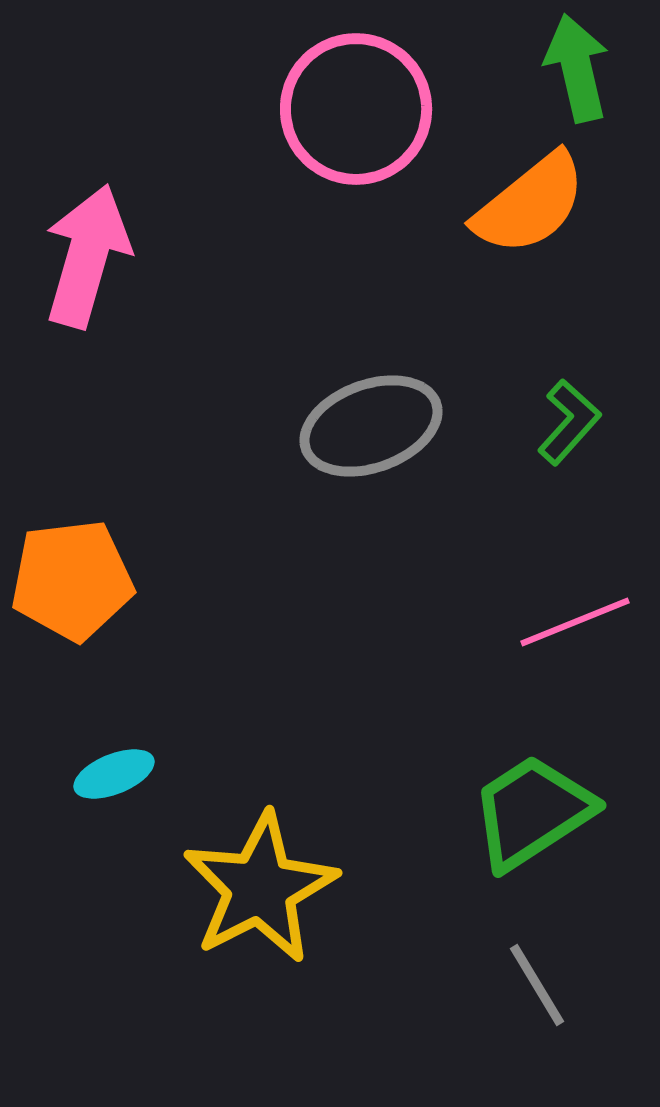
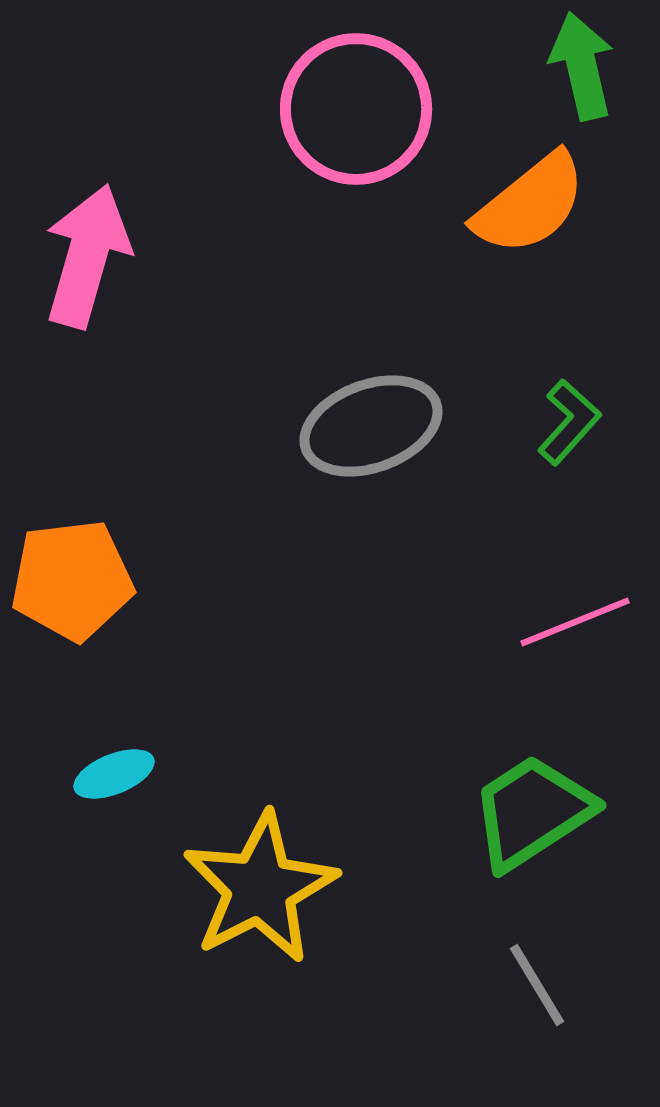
green arrow: moved 5 px right, 2 px up
